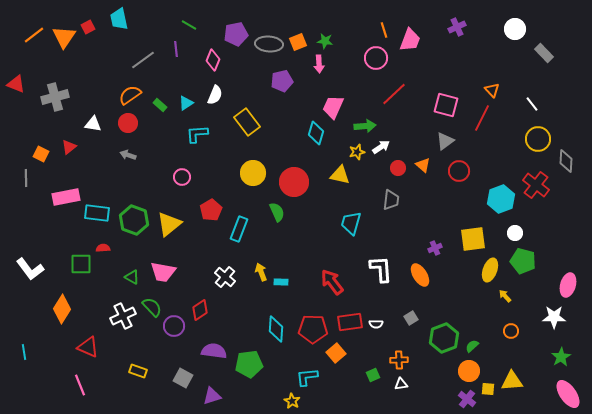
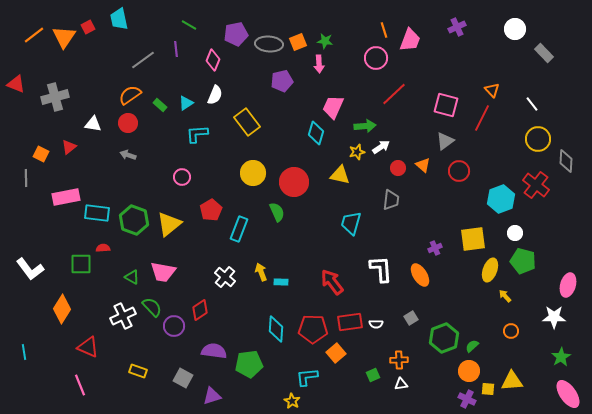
purple cross at (467, 399): rotated 12 degrees counterclockwise
